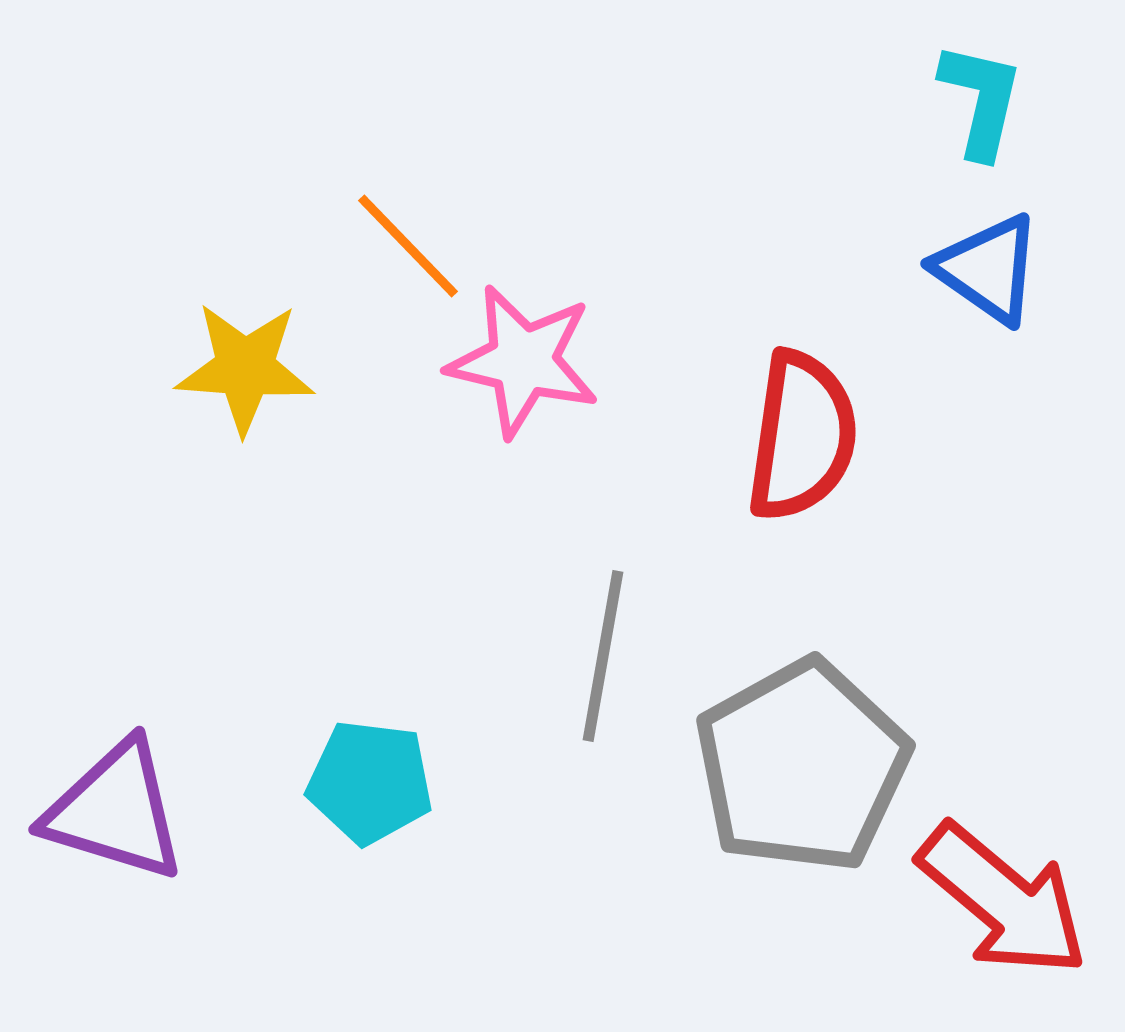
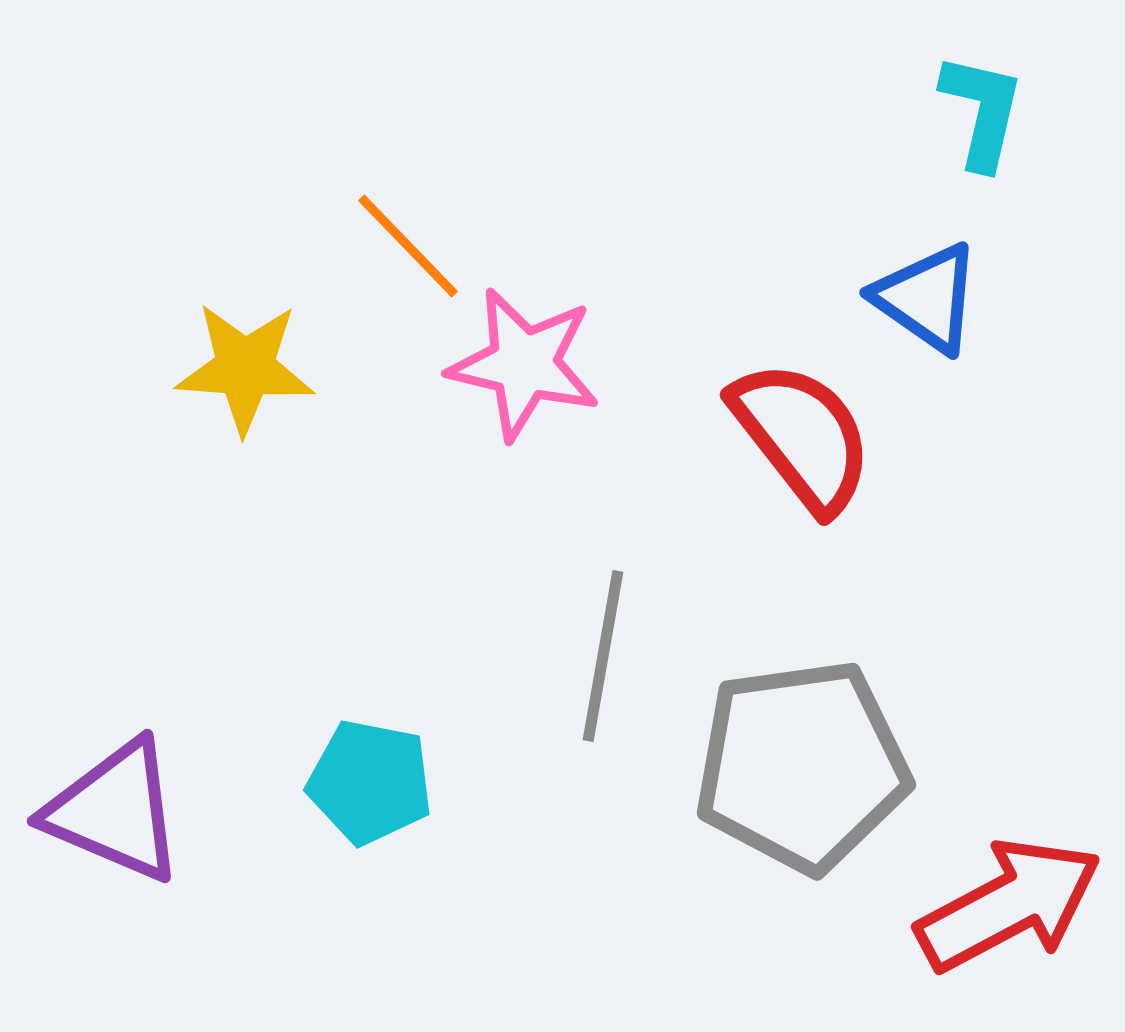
cyan L-shape: moved 1 px right, 11 px down
blue triangle: moved 61 px left, 29 px down
pink star: moved 1 px right, 3 px down
red semicircle: rotated 46 degrees counterclockwise
gray pentagon: rotated 21 degrees clockwise
cyan pentagon: rotated 4 degrees clockwise
purple triangle: rotated 6 degrees clockwise
red arrow: moved 6 px right, 5 px down; rotated 68 degrees counterclockwise
